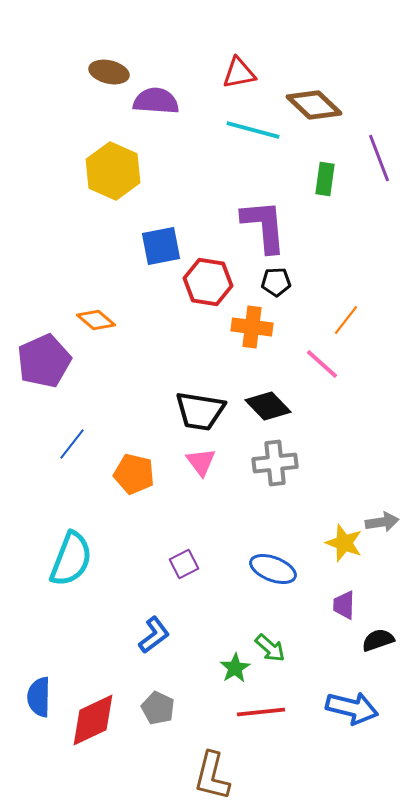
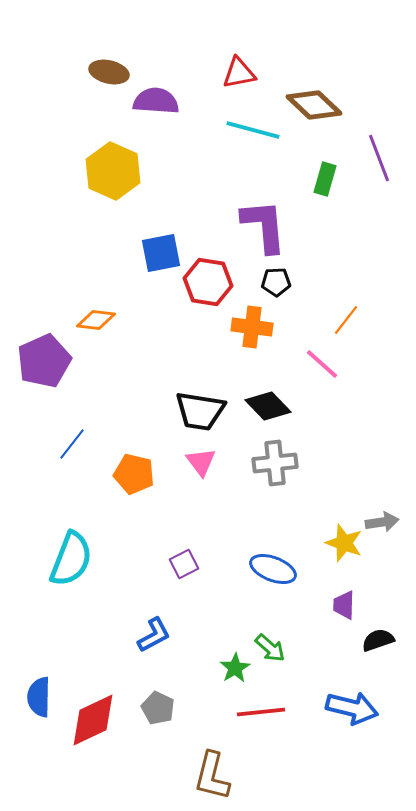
green rectangle: rotated 8 degrees clockwise
blue square: moved 7 px down
orange diamond: rotated 33 degrees counterclockwise
blue L-shape: rotated 9 degrees clockwise
